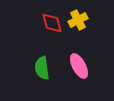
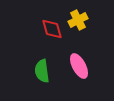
red diamond: moved 6 px down
green semicircle: moved 3 px down
